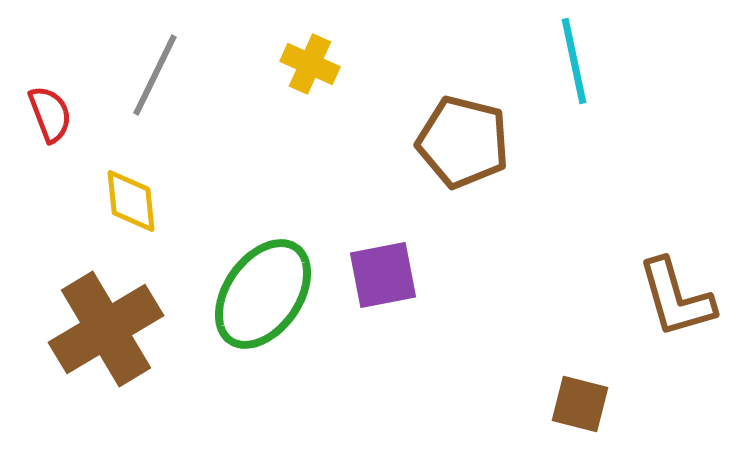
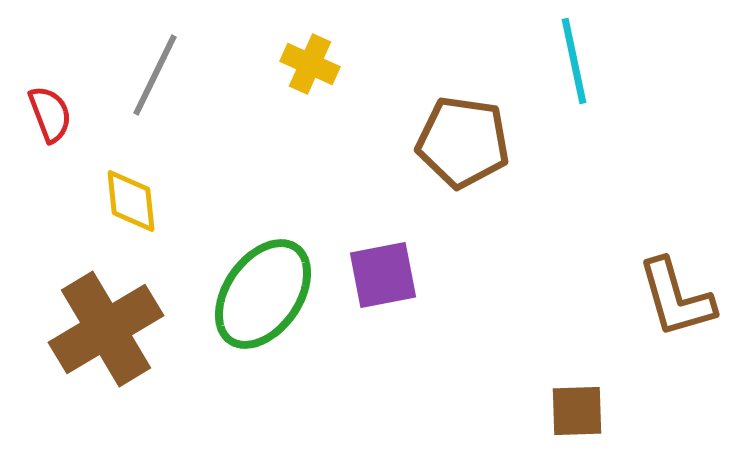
brown pentagon: rotated 6 degrees counterclockwise
brown square: moved 3 px left, 7 px down; rotated 16 degrees counterclockwise
